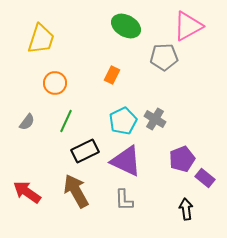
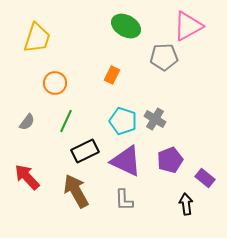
yellow trapezoid: moved 4 px left, 1 px up
cyan pentagon: rotated 28 degrees counterclockwise
purple pentagon: moved 12 px left, 1 px down
red arrow: moved 15 px up; rotated 12 degrees clockwise
black arrow: moved 5 px up
